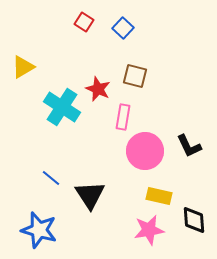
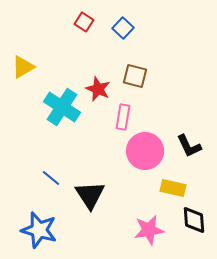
yellow rectangle: moved 14 px right, 8 px up
